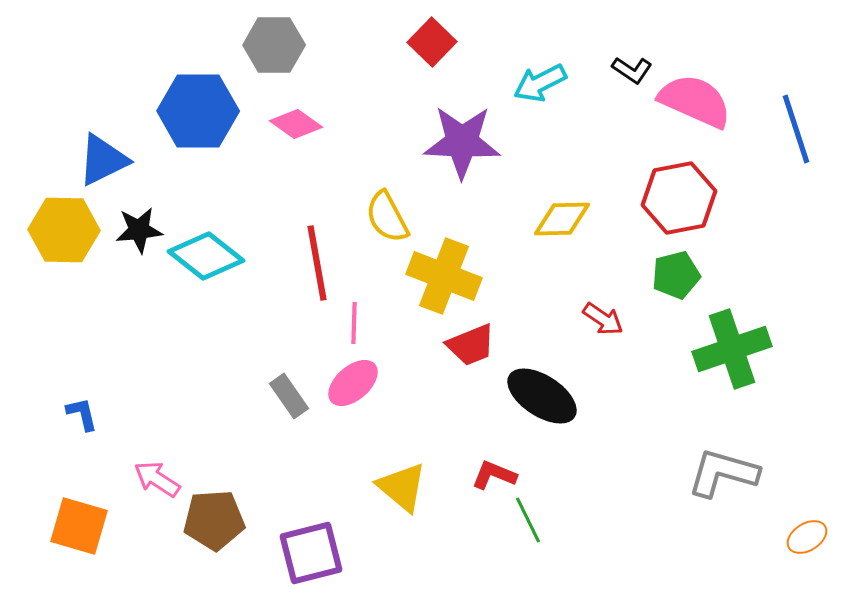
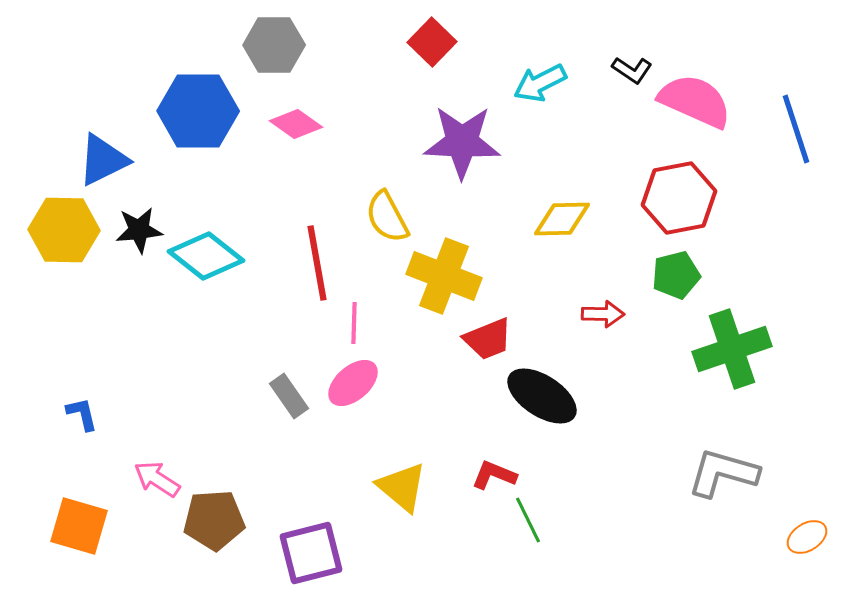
red arrow: moved 5 px up; rotated 33 degrees counterclockwise
red trapezoid: moved 17 px right, 6 px up
